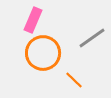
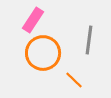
pink rectangle: rotated 10 degrees clockwise
gray line: moved 3 px left, 2 px down; rotated 48 degrees counterclockwise
